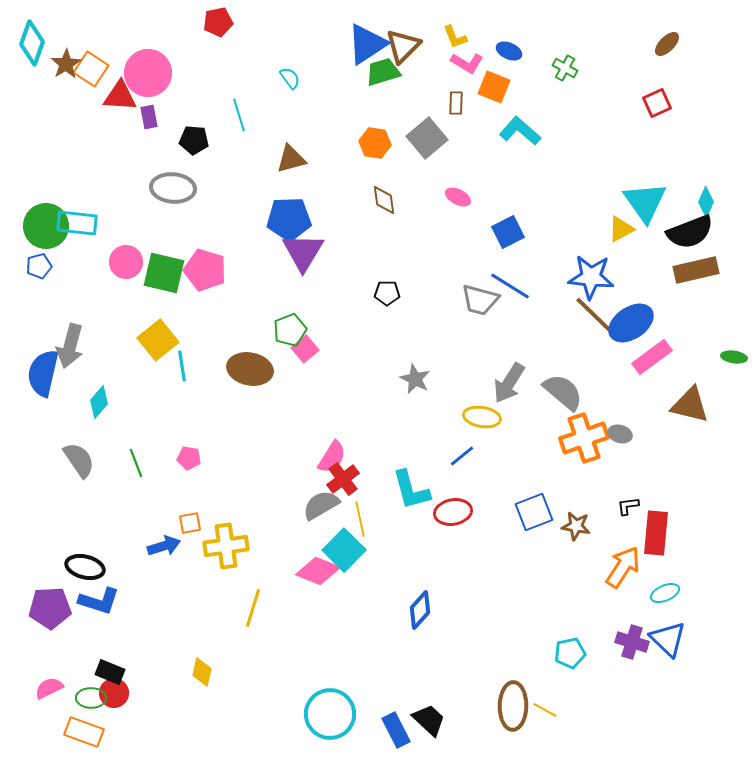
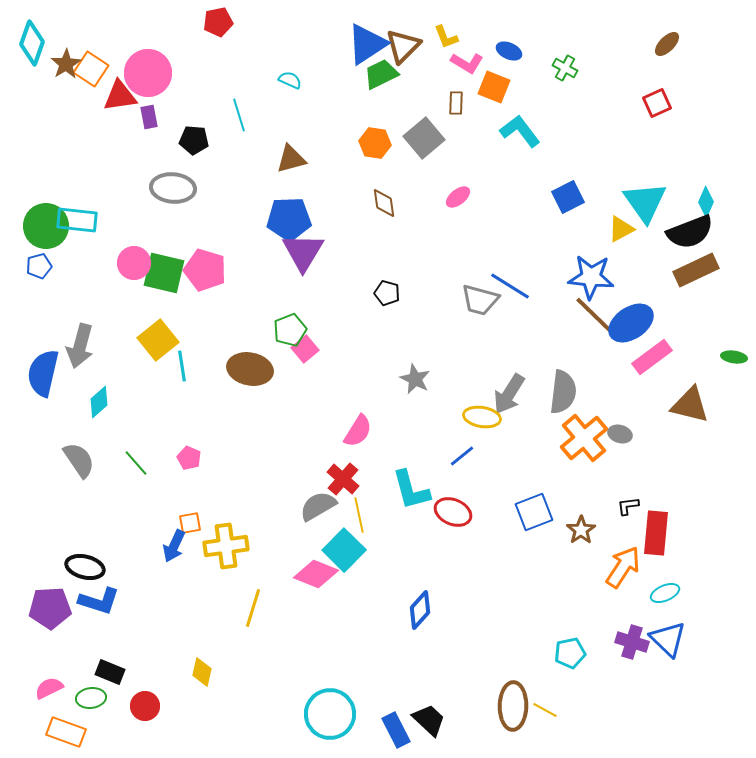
yellow L-shape at (455, 37): moved 9 px left
green trapezoid at (383, 72): moved 2 px left, 2 px down; rotated 9 degrees counterclockwise
cyan semicircle at (290, 78): moved 2 px down; rotated 30 degrees counterclockwise
red triangle at (120, 96): rotated 12 degrees counterclockwise
cyan L-shape at (520, 131): rotated 12 degrees clockwise
gray square at (427, 138): moved 3 px left
pink ellipse at (458, 197): rotated 65 degrees counterclockwise
brown diamond at (384, 200): moved 3 px down
cyan rectangle at (77, 223): moved 3 px up
blue square at (508, 232): moved 60 px right, 35 px up
pink circle at (126, 262): moved 8 px right, 1 px down
brown rectangle at (696, 270): rotated 12 degrees counterclockwise
black pentagon at (387, 293): rotated 15 degrees clockwise
gray arrow at (70, 346): moved 10 px right
gray arrow at (509, 383): moved 11 px down
gray semicircle at (563, 392): rotated 57 degrees clockwise
cyan diamond at (99, 402): rotated 8 degrees clockwise
orange cross at (584, 438): rotated 21 degrees counterclockwise
pink semicircle at (332, 457): moved 26 px right, 26 px up
pink pentagon at (189, 458): rotated 15 degrees clockwise
green line at (136, 463): rotated 20 degrees counterclockwise
red cross at (343, 479): rotated 12 degrees counterclockwise
gray semicircle at (321, 505): moved 3 px left, 1 px down
red ellipse at (453, 512): rotated 33 degrees clockwise
yellow line at (360, 519): moved 1 px left, 4 px up
brown star at (576, 526): moved 5 px right, 4 px down; rotated 28 degrees clockwise
blue arrow at (164, 546): moved 10 px right; rotated 132 degrees clockwise
pink diamond at (318, 571): moved 2 px left, 3 px down
red circle at (114, 693): moved 31 px right, 13 px down
green ellipse at (91, 698): rotated 8 degrees counterclockwise
orange rectangle at (84, 732): moved 18 px left
